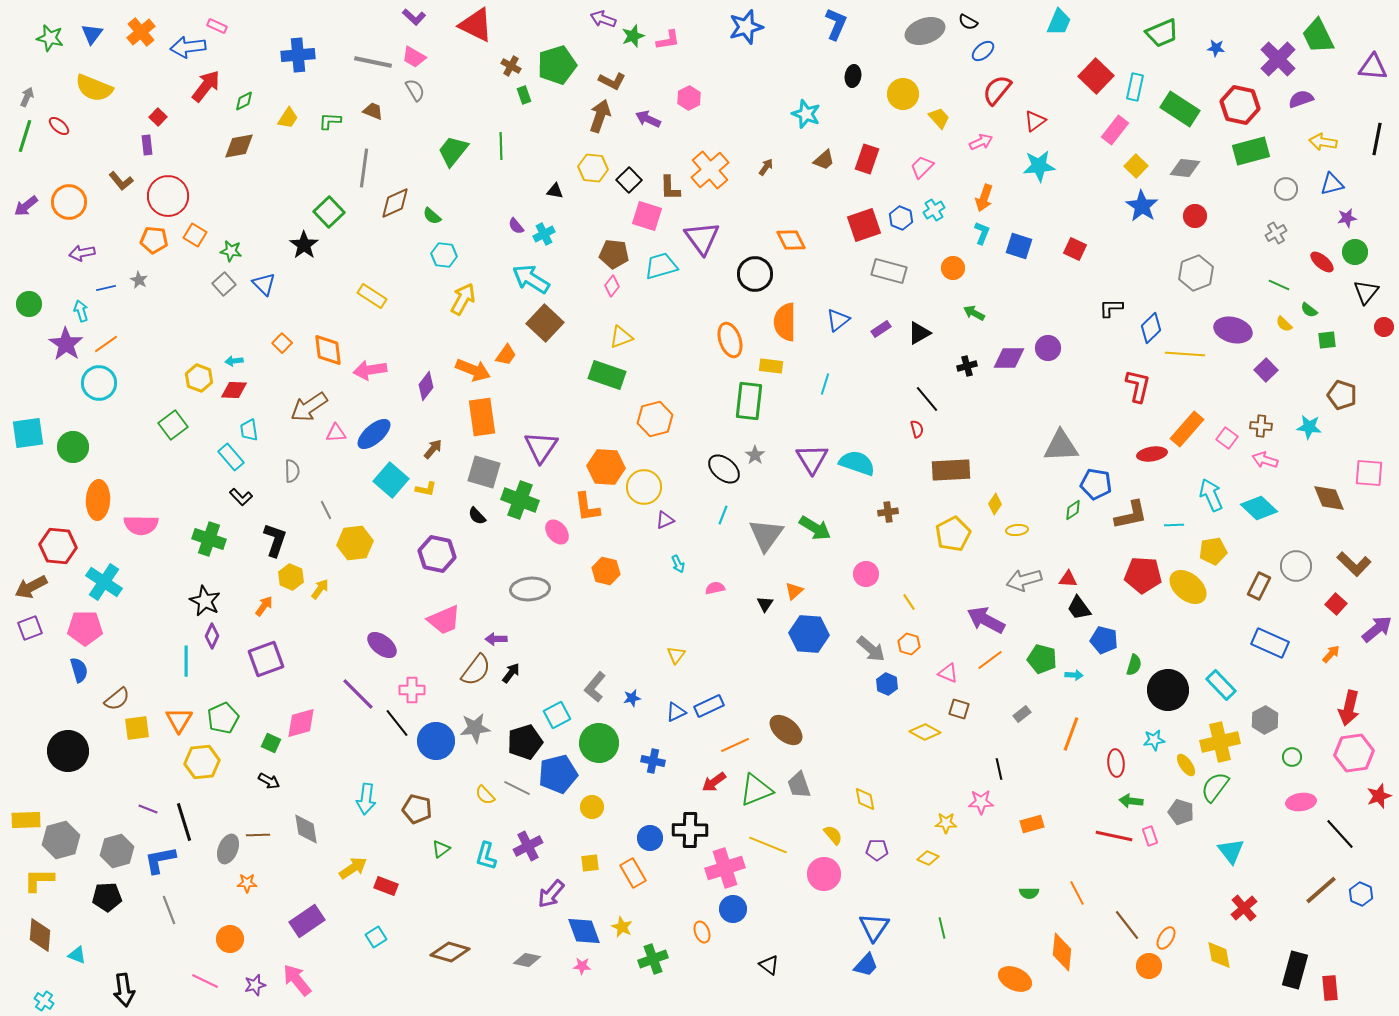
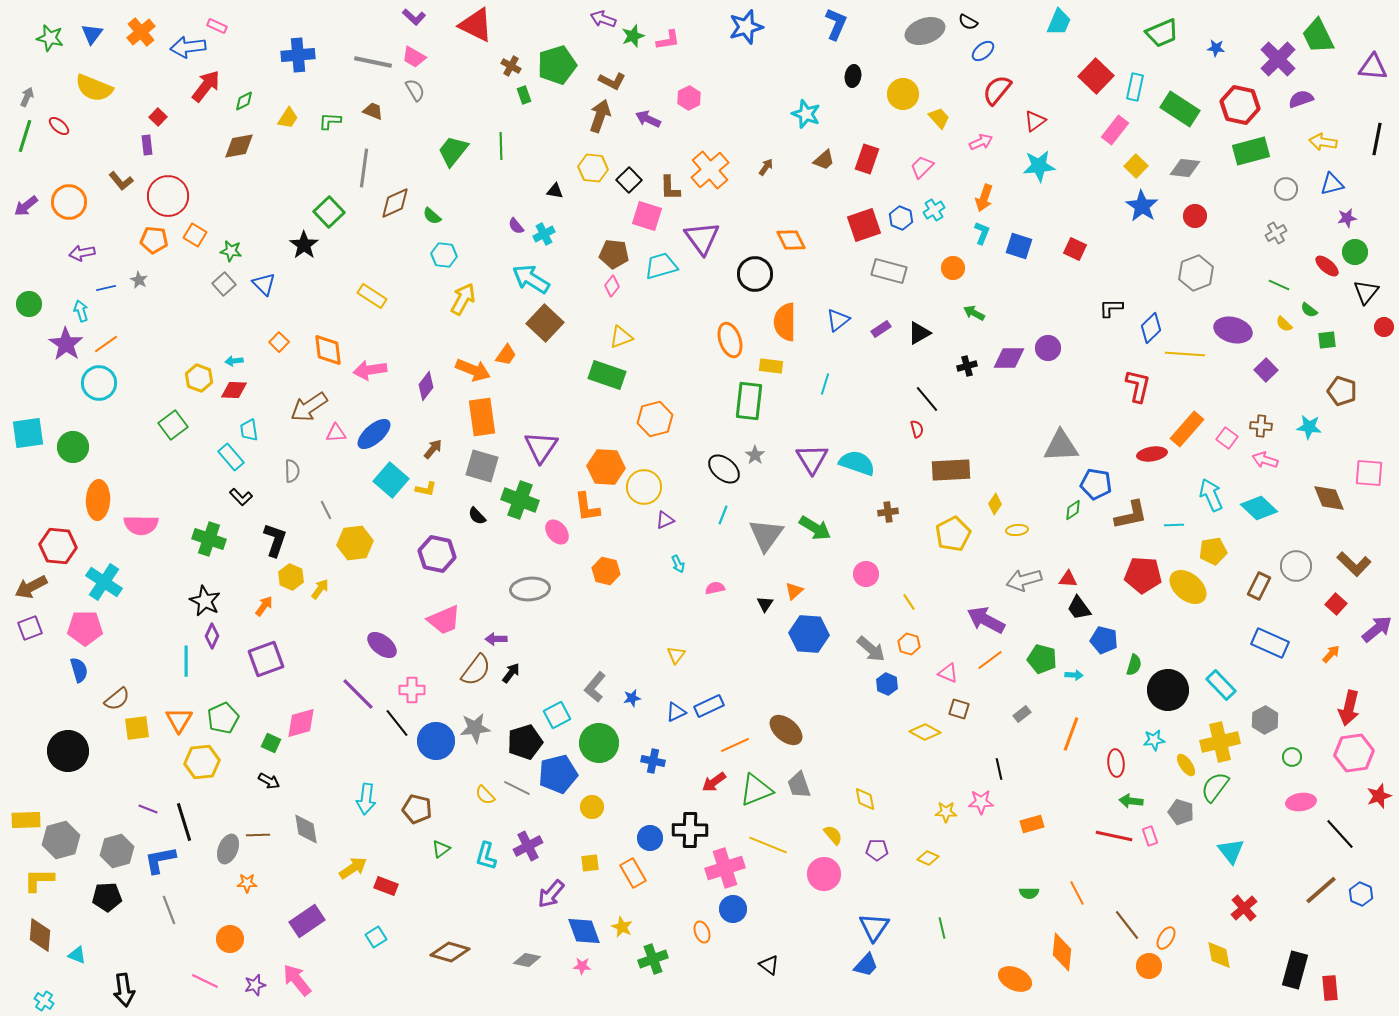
red ellipse at (1322, 262): moved 5 px right, 4 px down
orange square at (282, 343): moved 3 px left, 1 px up
brown pentagon at (1342, 395): moved 4 px up
gray square at (484, 472): moved 2 px left, 6 px up
yellow star at (946, 823): moved 11 px up
